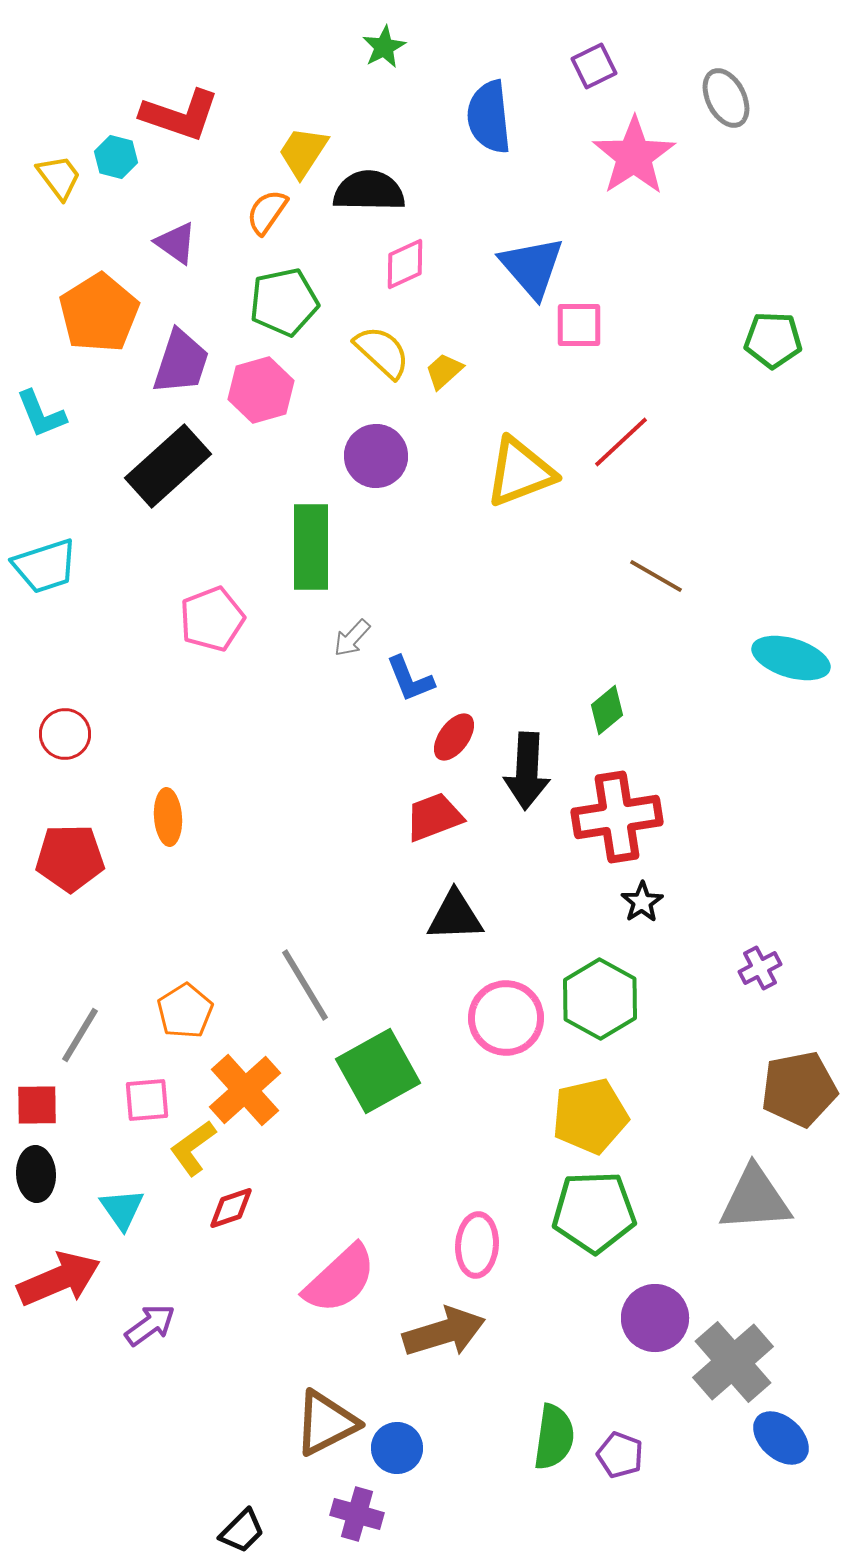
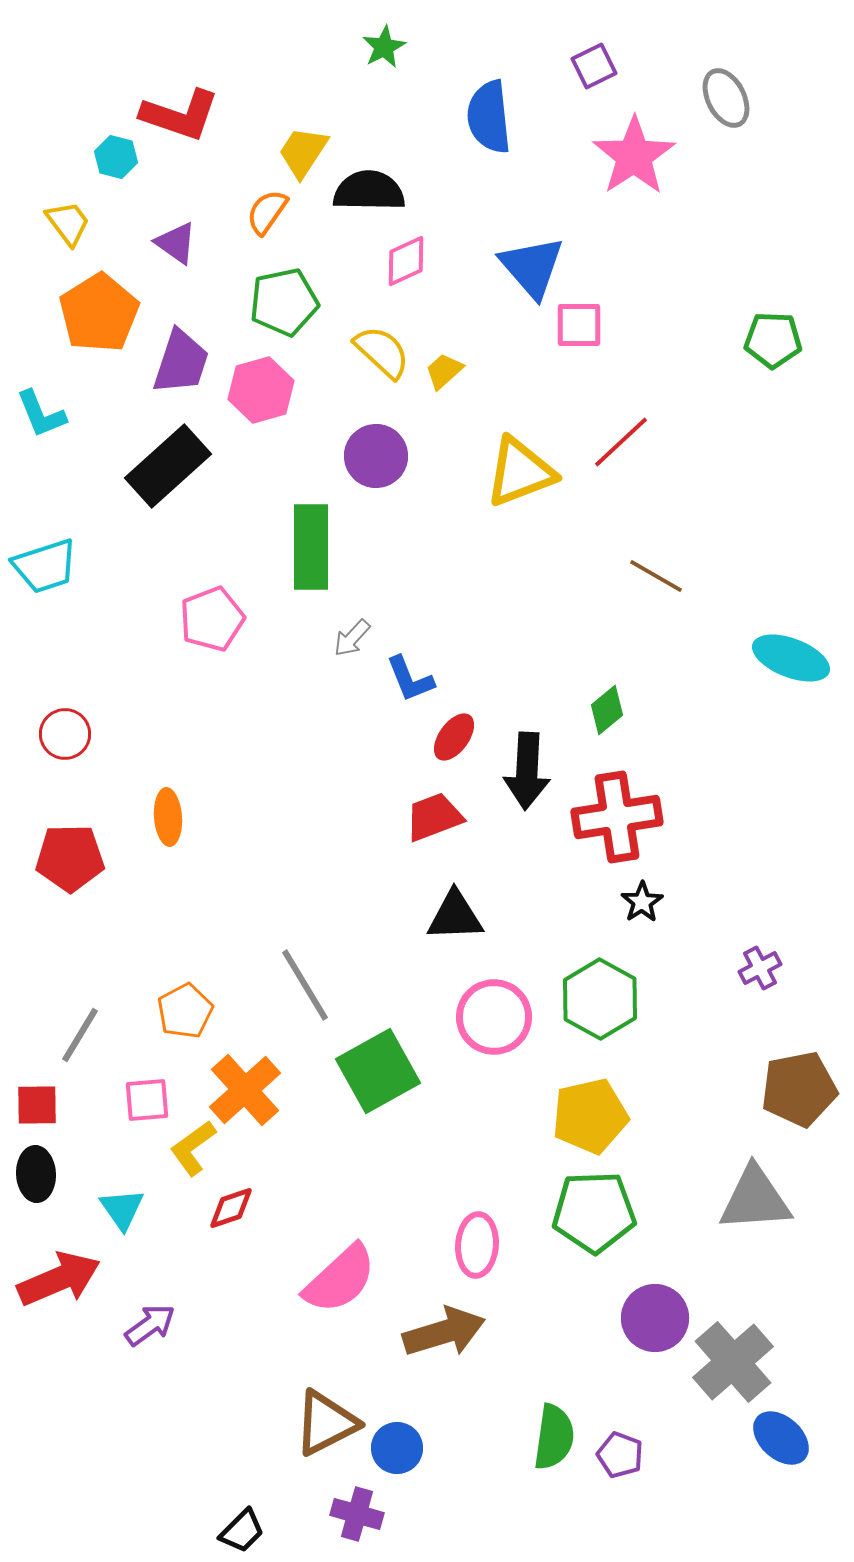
yellow trapezoid at (59, 177): moved 9 px right, 46 px down
pink diamond at (405, 264): moved 1 px right, 3 px up
cyan ellipse at (791, 658): rotated 4 degrees clockwise
orange pentagon at (185, 1011): rotated 4 degrees clockwise
pink circle at (506, 1018): moved 12 px left, 1 px up
